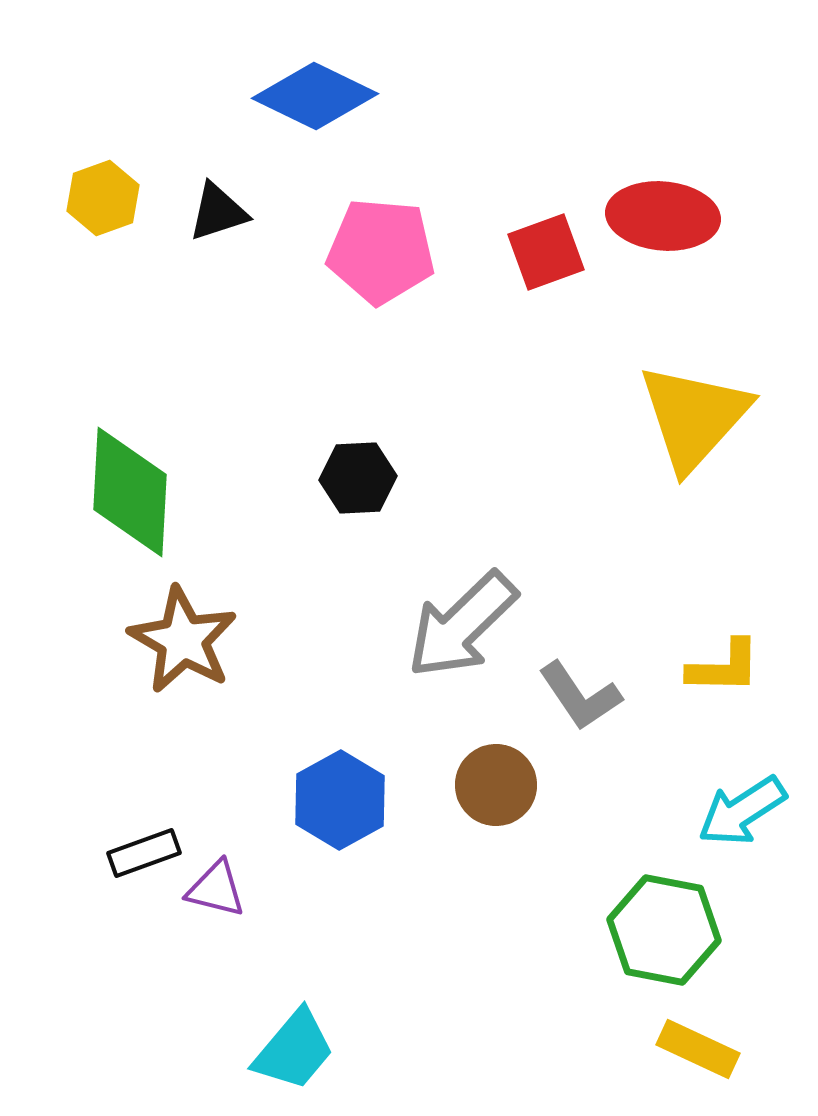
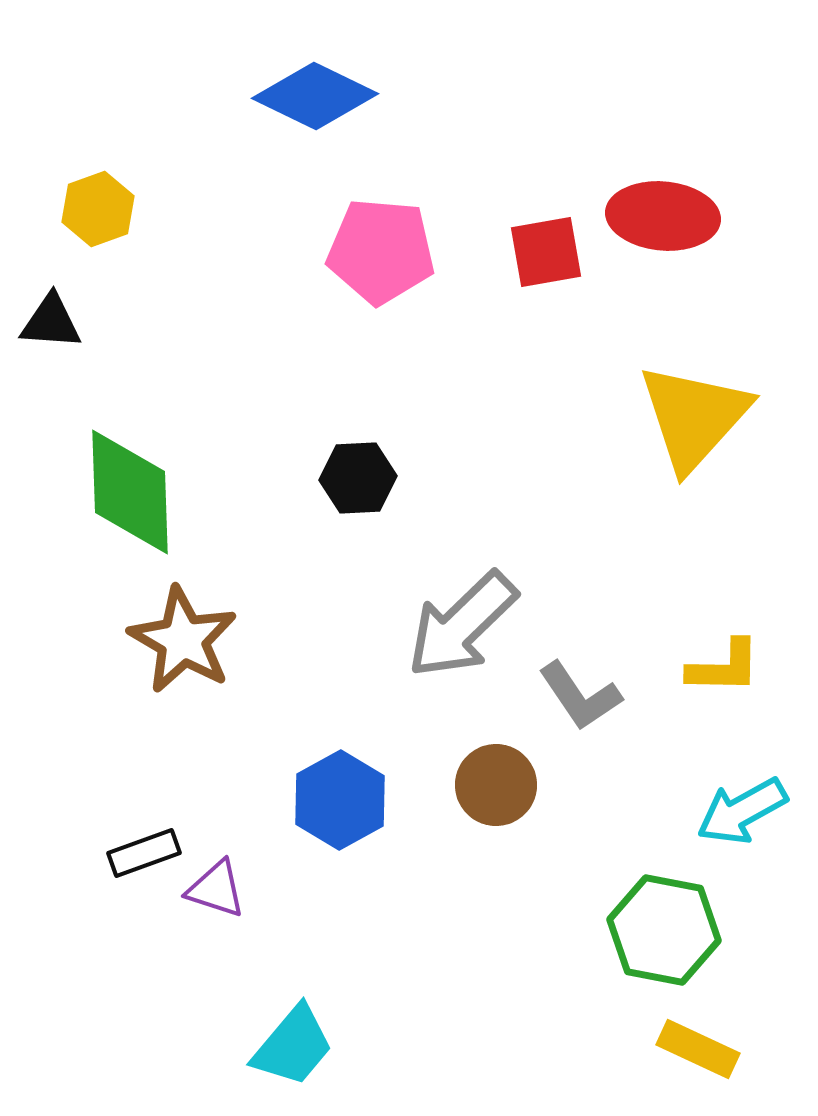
yellow hexagon: moved 5 px left, 11 px down
black triangle: moved 167 px left, 110 px down; rotated 22 degrees clockwise
red square: rotated 10 degrees clockwise
green diamond: rotated 5 degrees counterclockwise
cyan arrow: rotated 4 degrees clockwise
purple triangle: rotated 4 degrees clockwise
cyan trapezoid: moved 1 px left, 4 px up
